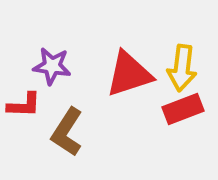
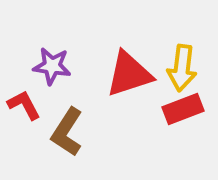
red L-shape: rotated 120 degrees counterclockwise
